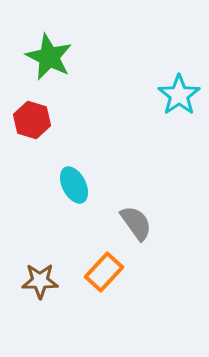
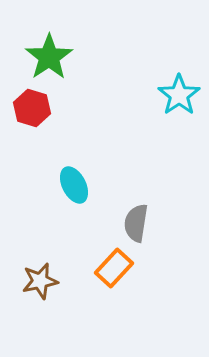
green star: rotated 12 degrees clockwise
red hexagon: moved 12 px up
gray semicircle: rotated 135 degrees counterclockwise
orange rectangle: moved 10 px right, 4 px up
brown star: rotated 12 degrees counterclockwise
